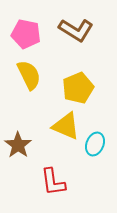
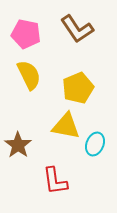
brown L-shape: moved 1 px right, 1 px up; rotated 24 degrees clockwise
yellow triangle: rotated 12 degrees counterclockwise
red L-shape: moved 2 px right, 1 px up
